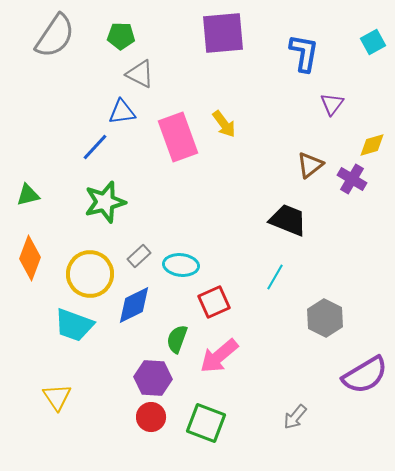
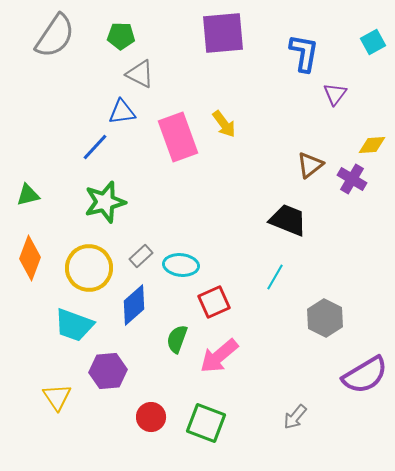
purple triangle: moved 3 px right, 10 px up
yellow diamond: rotated 12 degrees clockwise
gray rectangle: moved 2 px right
yellow circle: moved 1 px left, 6 px up
blue diamond: rotated 15 degrees counterclockwise
purple hexagon: moved 45 px left, 7 px up; rotated 9 degrees counterclockwise
